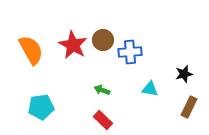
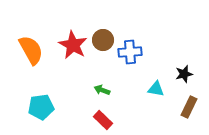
cyan triangle: moved 6 px right
